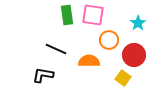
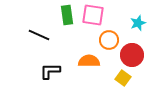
cyan star: rotated 14 degrees clockwise
black line: moved 17 px left, 14 px up
red circle: moved 2 px left
black L-shape: moved 7 px right, 4 px up; rotated 10 degrees counterclockwise
